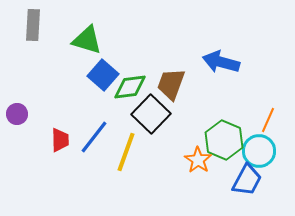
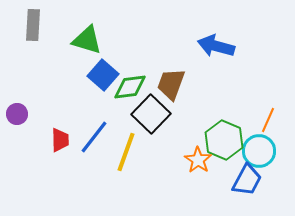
blue arrow: moved 5 px left, 16 px up
